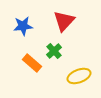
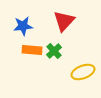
orange rectangle: moved 13 px up; rotated 36 degrees counterclockwise
yellow ellipse: moved 4 px right, 4 px up
